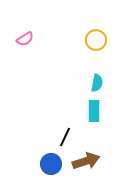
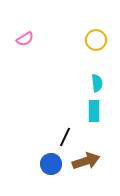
cyan semicircle: rotated 18 degrees counterclockwise
